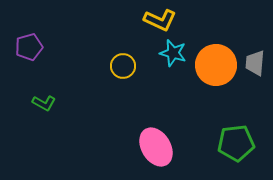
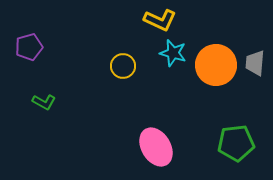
green L-shape: moved 1 px up
